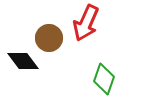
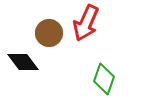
brown circle: moved 5 px up
black diamond: moved 1 px down
